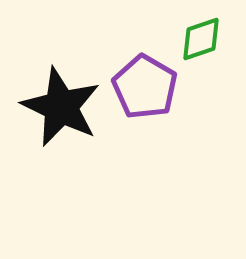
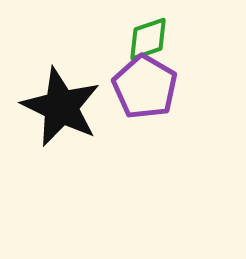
green diamond: moved 53 px left
